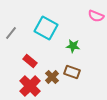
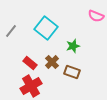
cyan square: rotated 10 degrees clockwise
gray line: moved 2 px up
green star: rotated 24 degrees counterclockwise
red rectangle: moved 2 px down
brown cross: moved 15 px up
red cross: moved 1 px right; rotated 15 degrees clockwise
